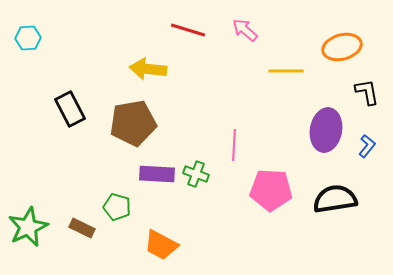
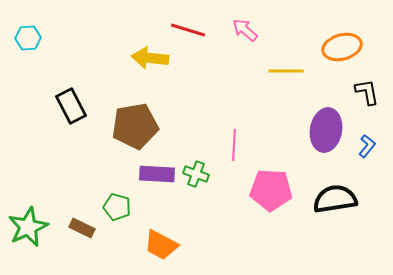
yellow arrow: moved 2 px right, 11 px up
black rectangle: moved 1 px right, 3 px up
brown pentagon: moved 2 px right, 3 px down
